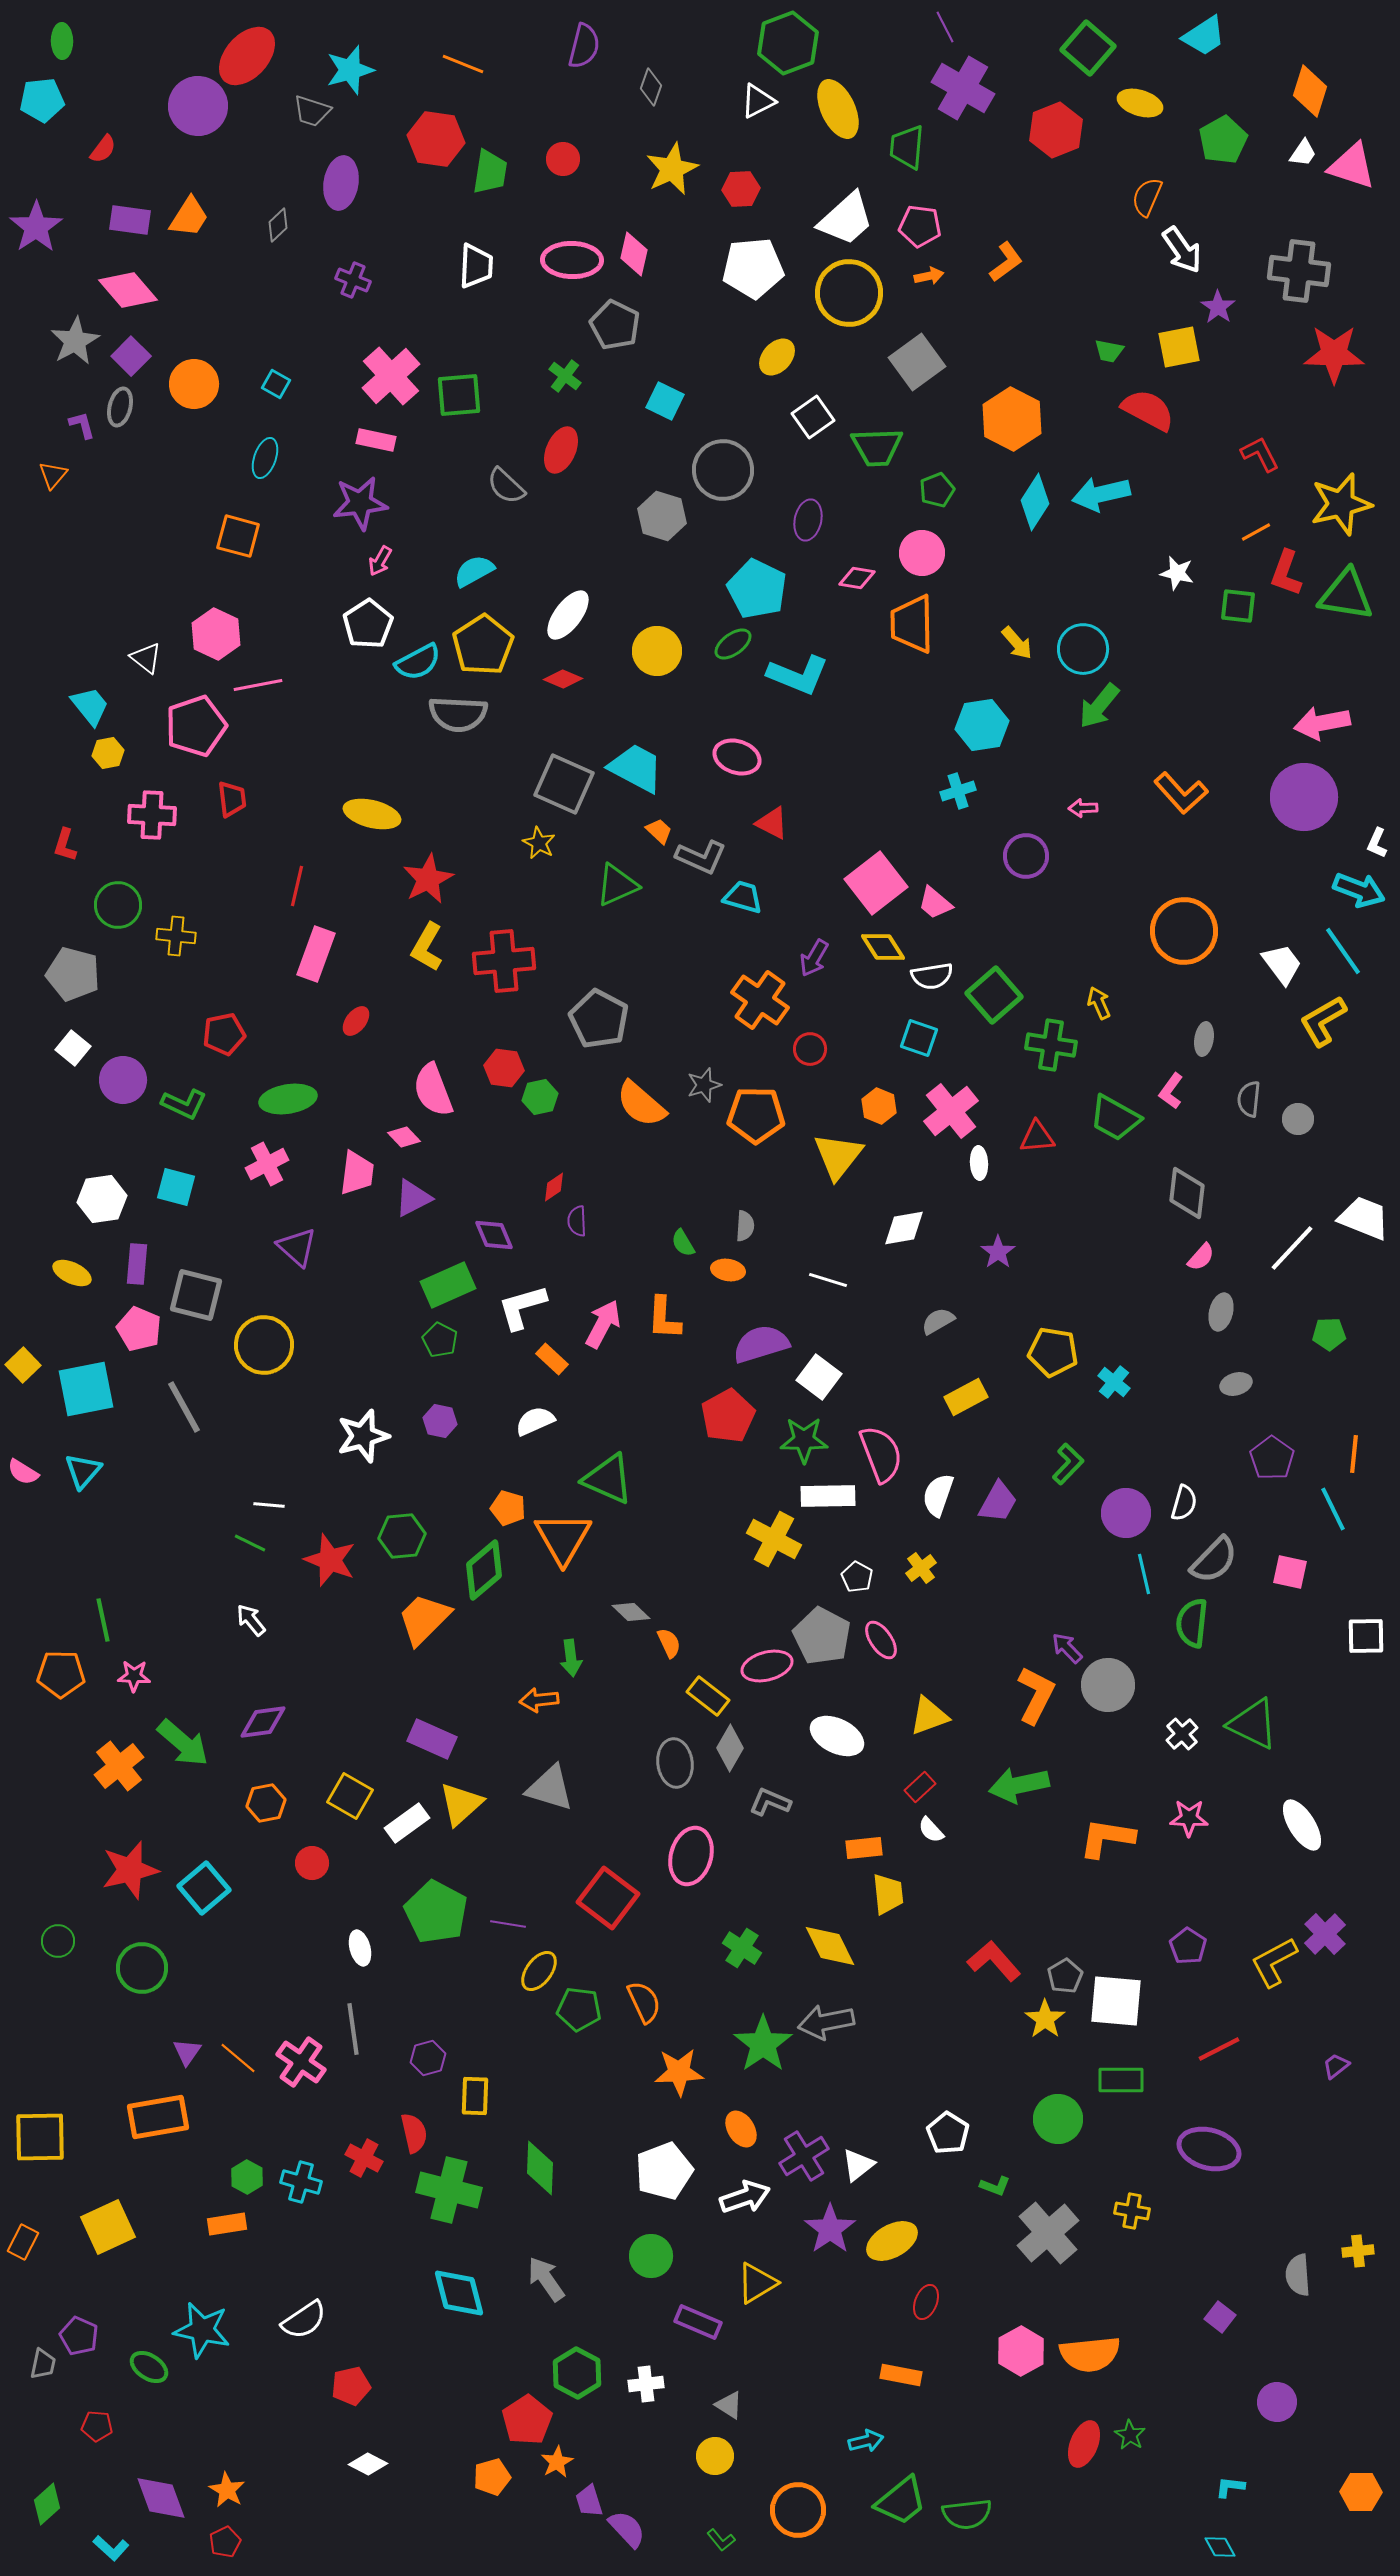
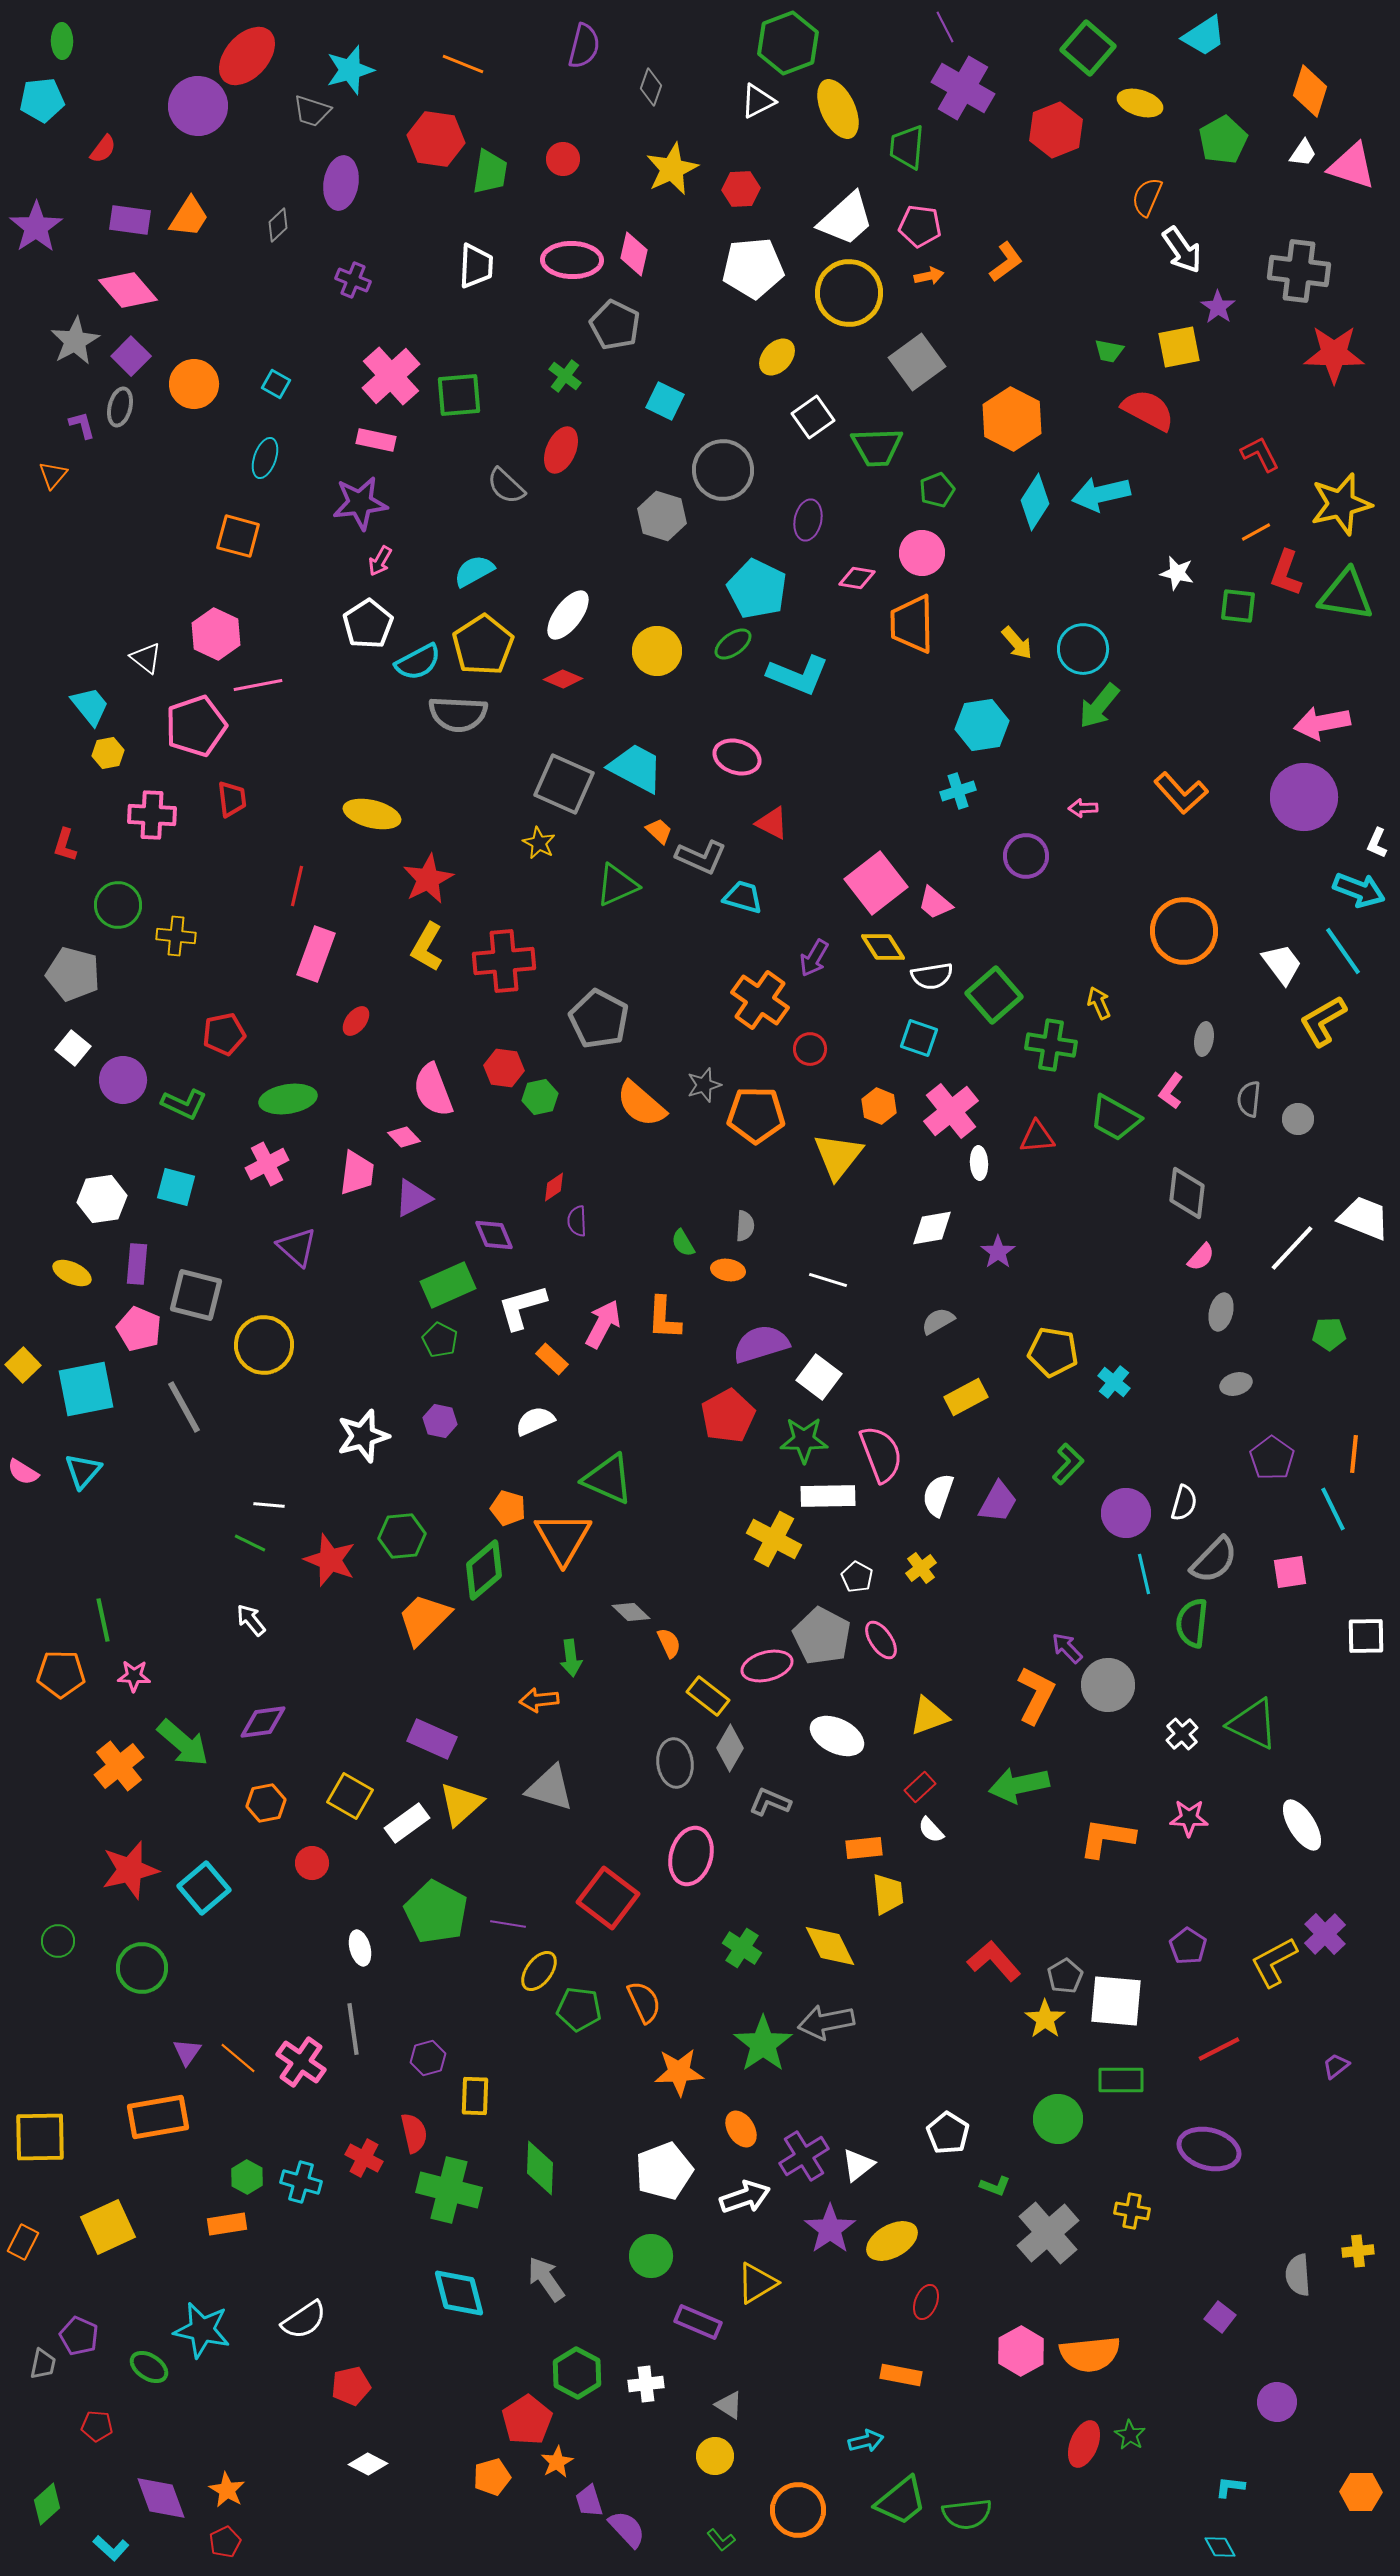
white diamond at (904, 1228): moved 28 px right
pink square at (1290, 1572): rotated 21 degrees counterclockwise
